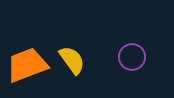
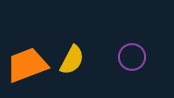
yellow semicircle: rotated 64 degrees clockwise
